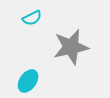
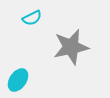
cyan ellipse: moved 10 px left, 1 px up
